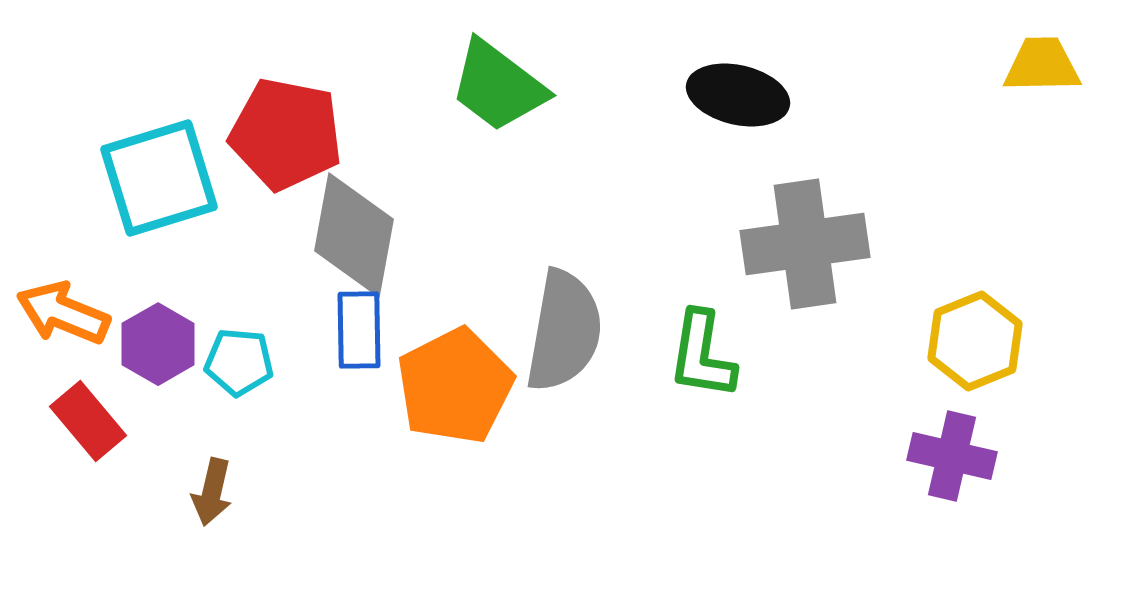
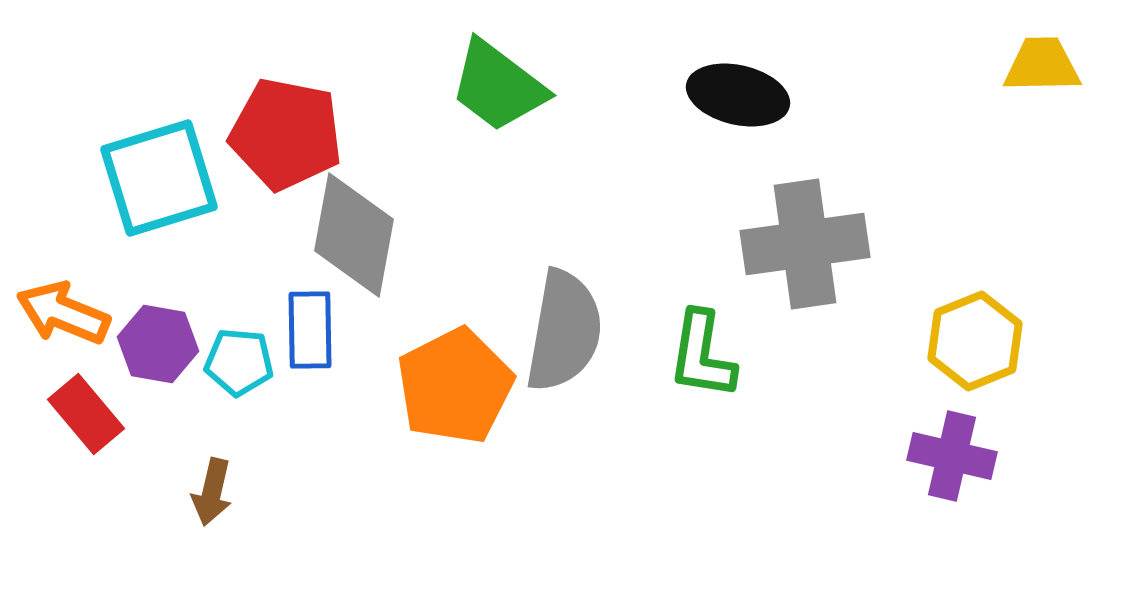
blue rectangle: moved 49 px left
purple hexagon: rotated 20 degrees counterclockwise
red rectangle: moved 2 px left, 7 px up
